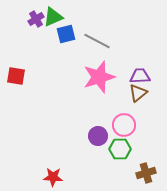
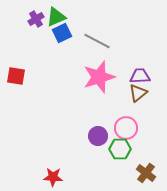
green triangle: moved 3 px right
blue square: moved 4 px left, 1 px up; rotated 12 degrees counterclockwise
pink circle: moved 2 px right, 3 px down
brown cross: rotated 36 degrees counterclockwise
